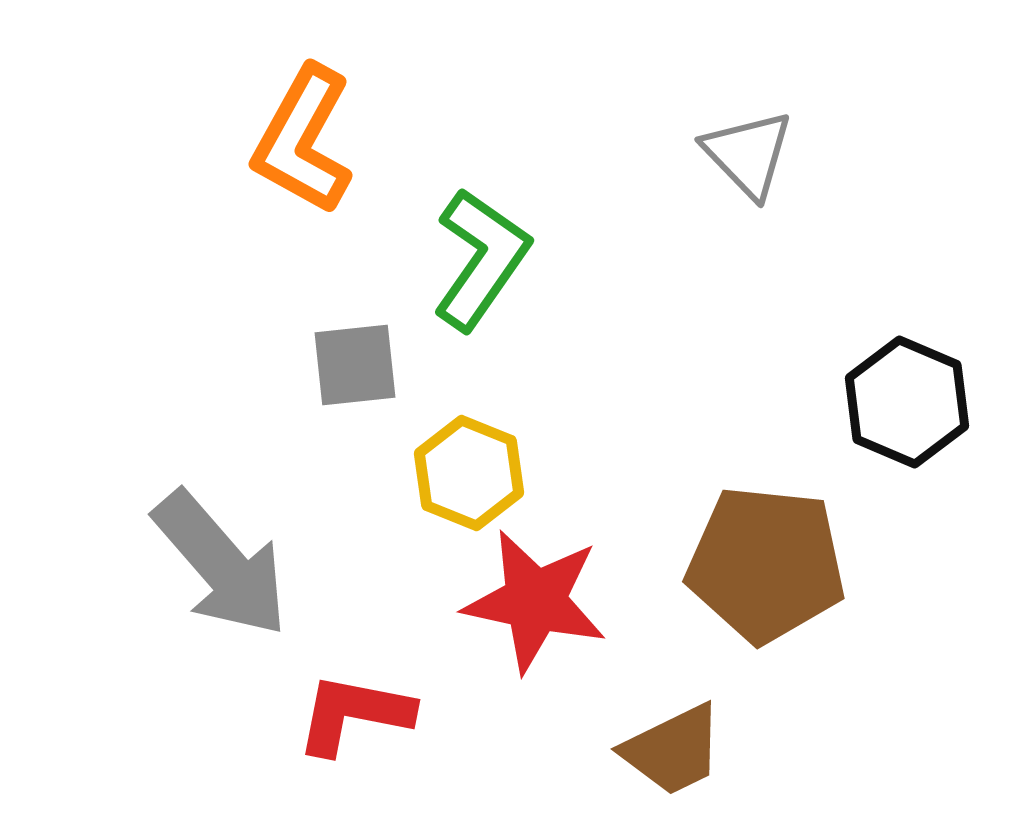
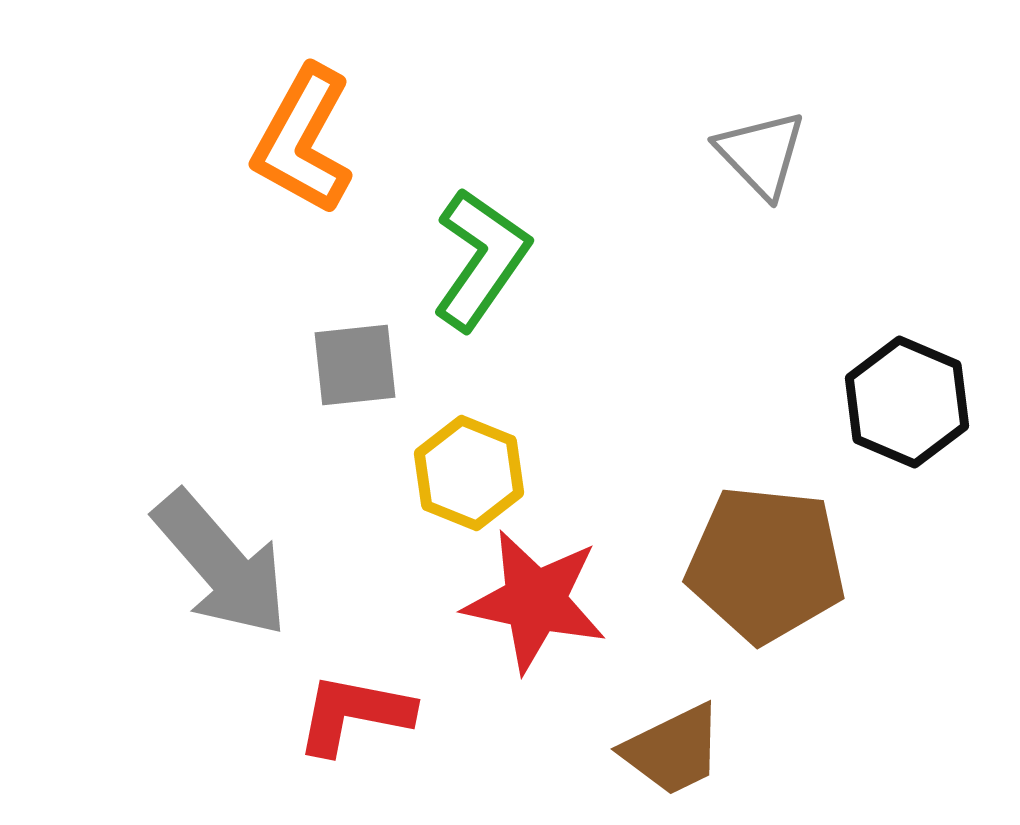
gray triangle: moved 13 px right
